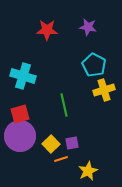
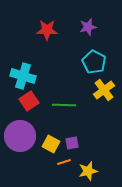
purple star: rotated 24 degrees counterclockwise
cyan pentagon: moved 3 px up
yellow cross: rotated 20 degrees counterclockwise
green line: rotated 75 degrees counterclockwise
red square: moved 9 px right, 13 px up; rotated 18 degrees counterclockwise
yellow square: rotated 18 degrees counterclockwise
orange line: moved 3 px right, 3 px down
yellow star: rotated 12 degrees clockwise
